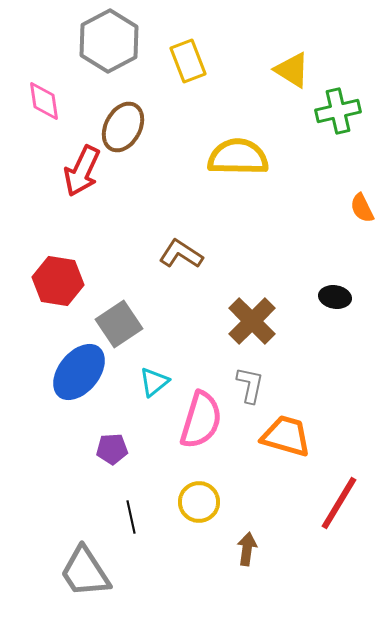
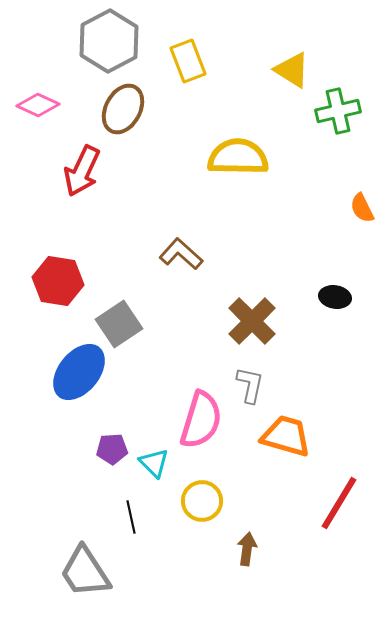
pink diamond: moved 6 px left, 4 px down; rotated 57 degrees counterclockwise
brown ellipse: moved 18 px up
brown L-shape: rotated 9 degrees clockwise
cyan triangle: moved 81 px down; rotated 36 degrees counterclockwise
yellow circle: moved 3 px right, 1 px up
